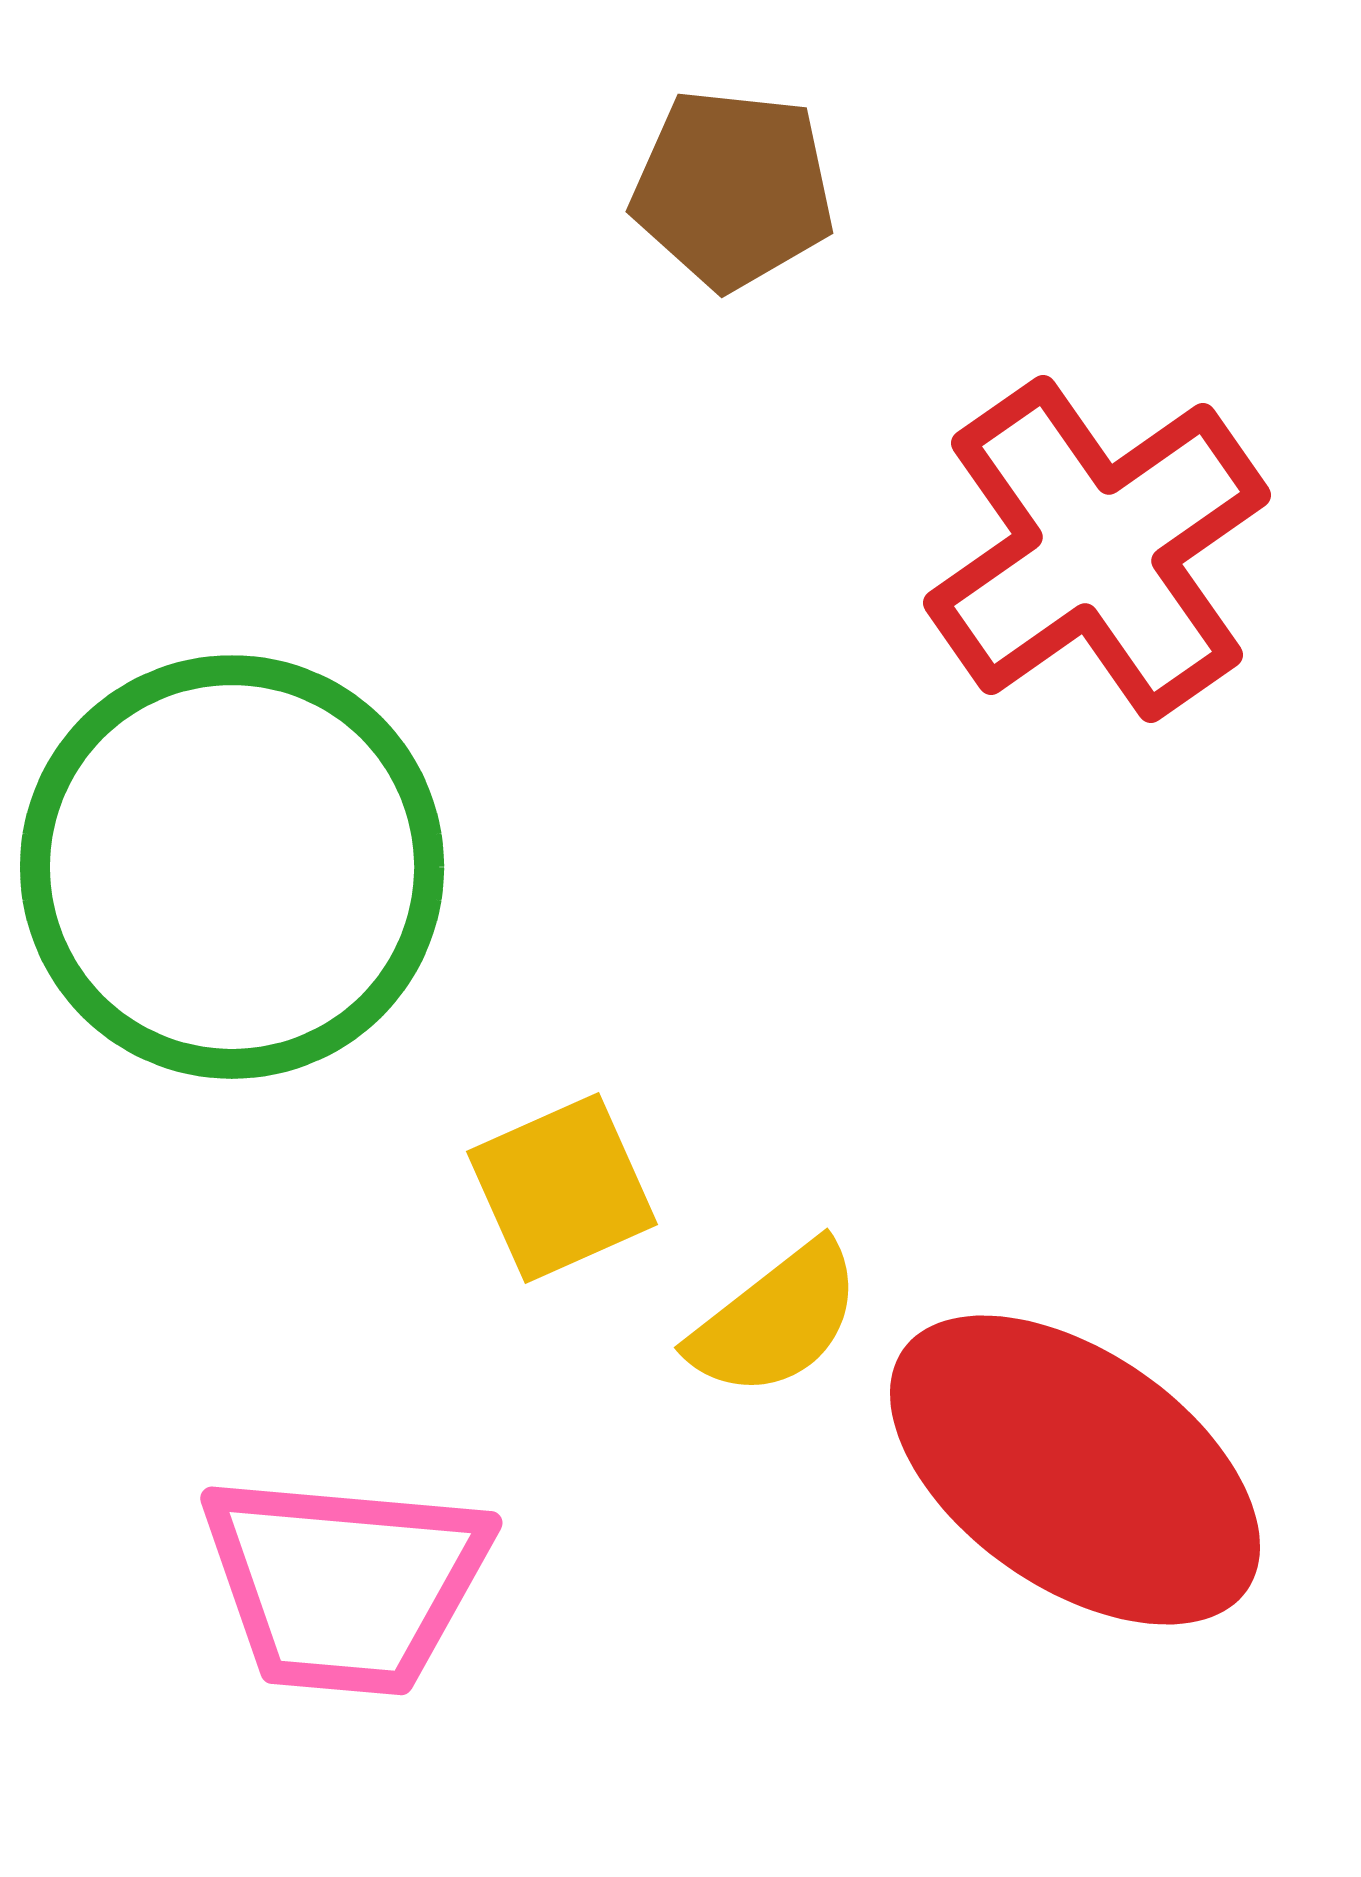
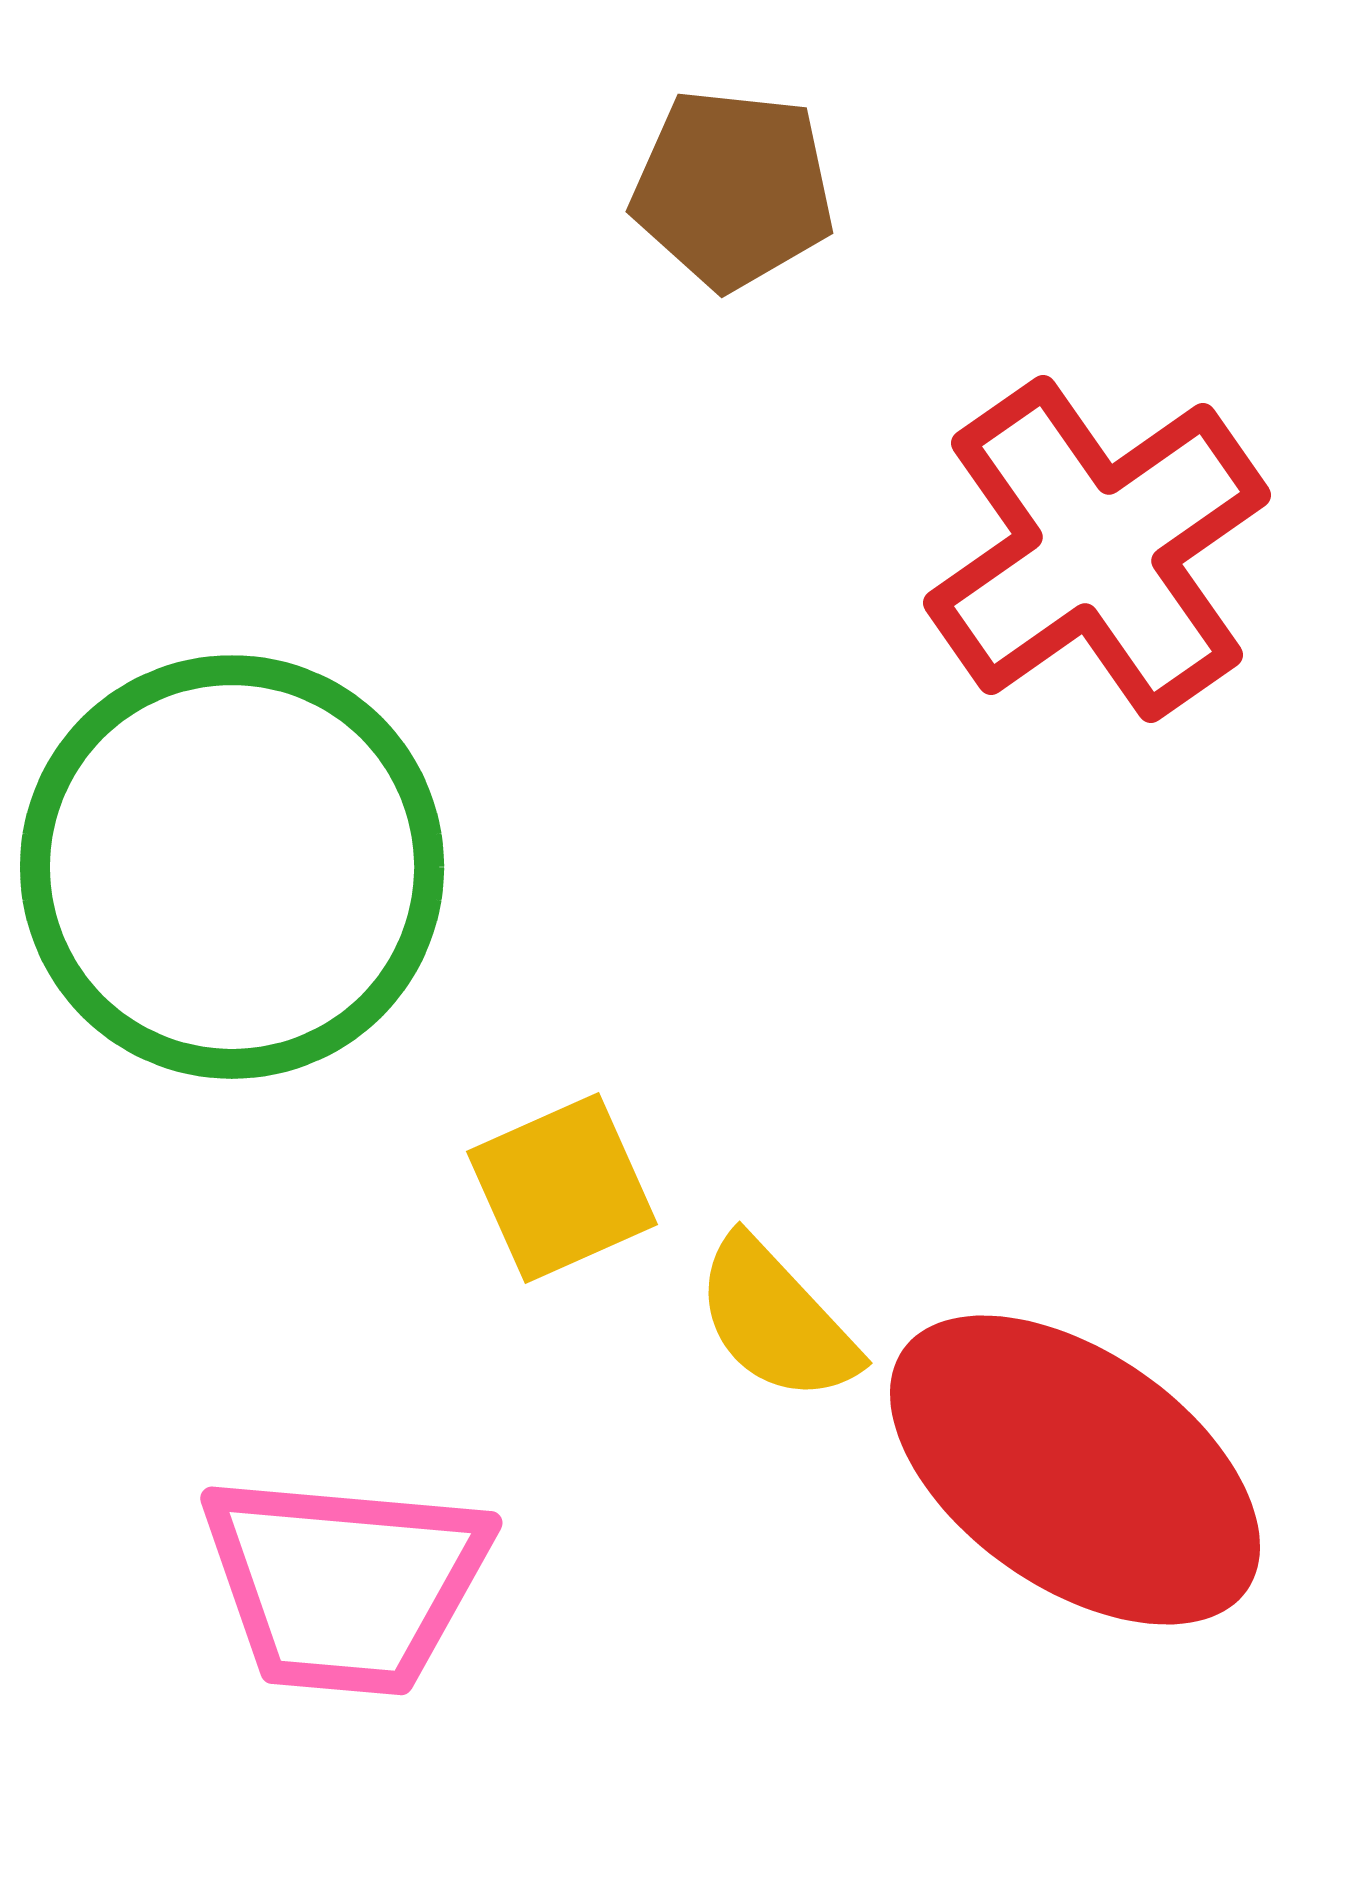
yellow semicircle: rotated 85 degrees clockwise
